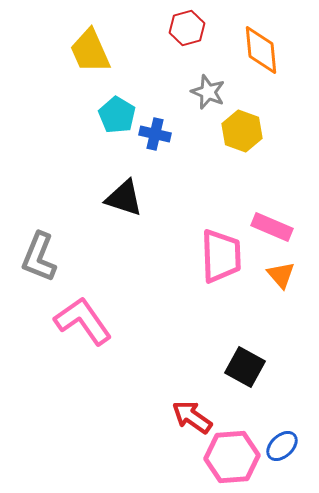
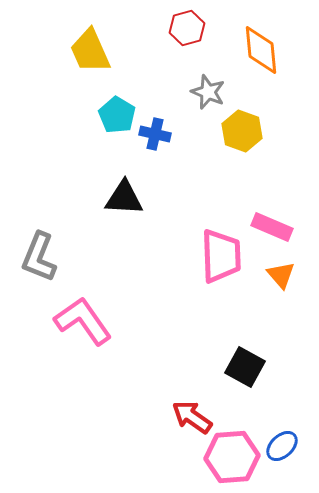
black triangle: rotated 15 degrees counterclockwise
